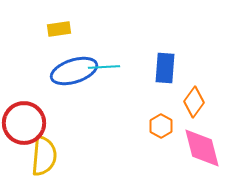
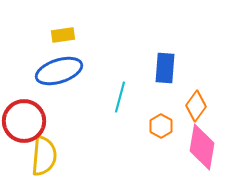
yellow rectangle: moved 4 px right, 6 px down
cyan line: moved 16 px right, 30 px down; rotated 72 degrees counterclockwise
blue ellipse: moved 15 px left
orange diamond: moved 2 px right, 4 px down
red circle: moved 2 px up
pink diamond: moved 1 px up; rotated 24 degrees clockwise
